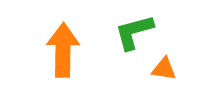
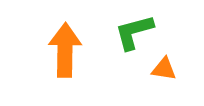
orange arrow: moved 2 px right
